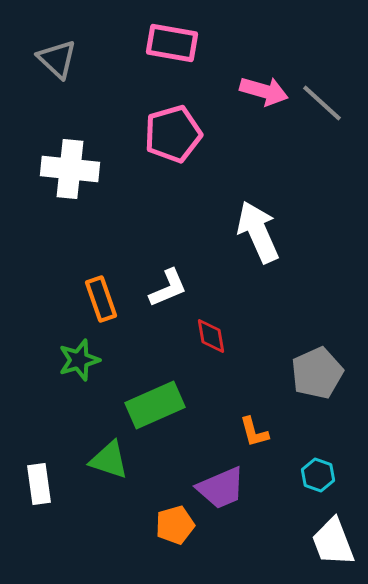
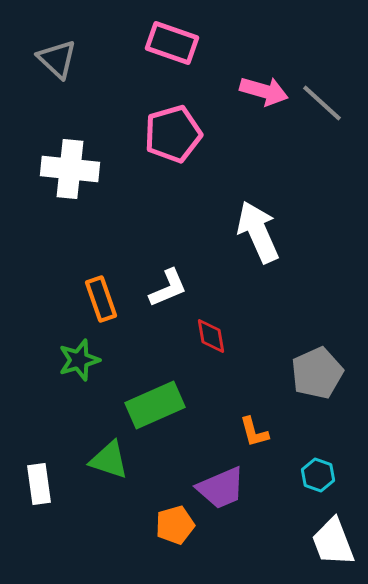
pink rectangle: rotated 9 degrees clockwise
